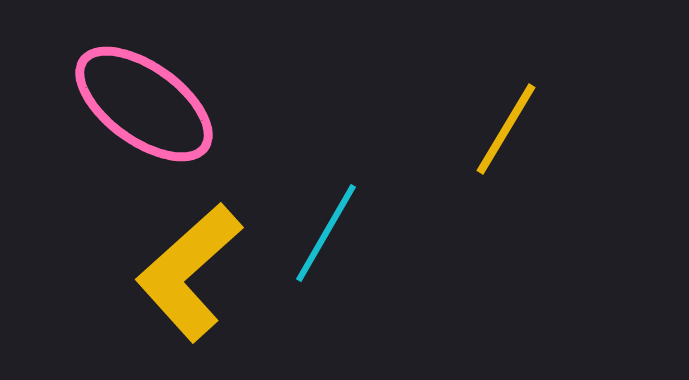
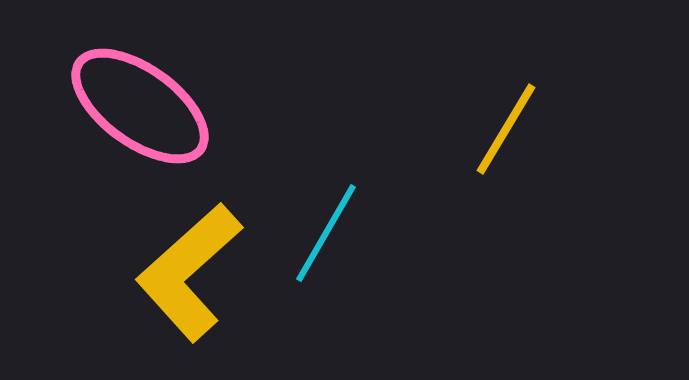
pink ellipse: moved 4 px left, 2 px down
